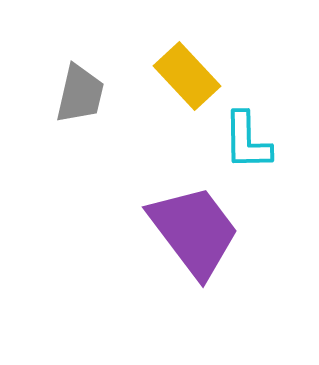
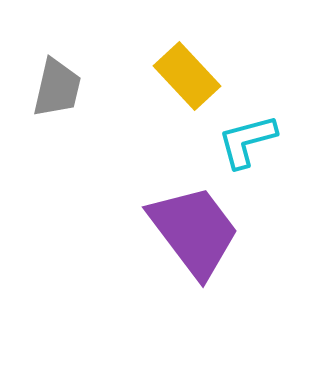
gray trapezoid: moved 23 px left, 6 px up
cyan L-shape: rotated 76 degrees clockwise
